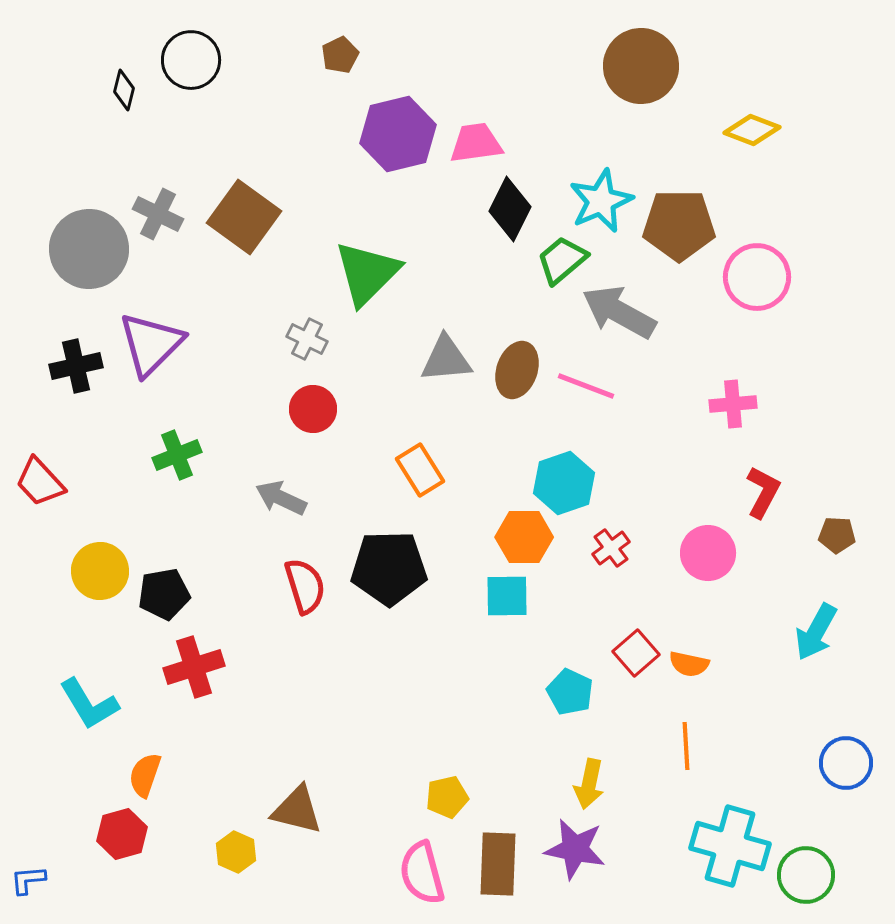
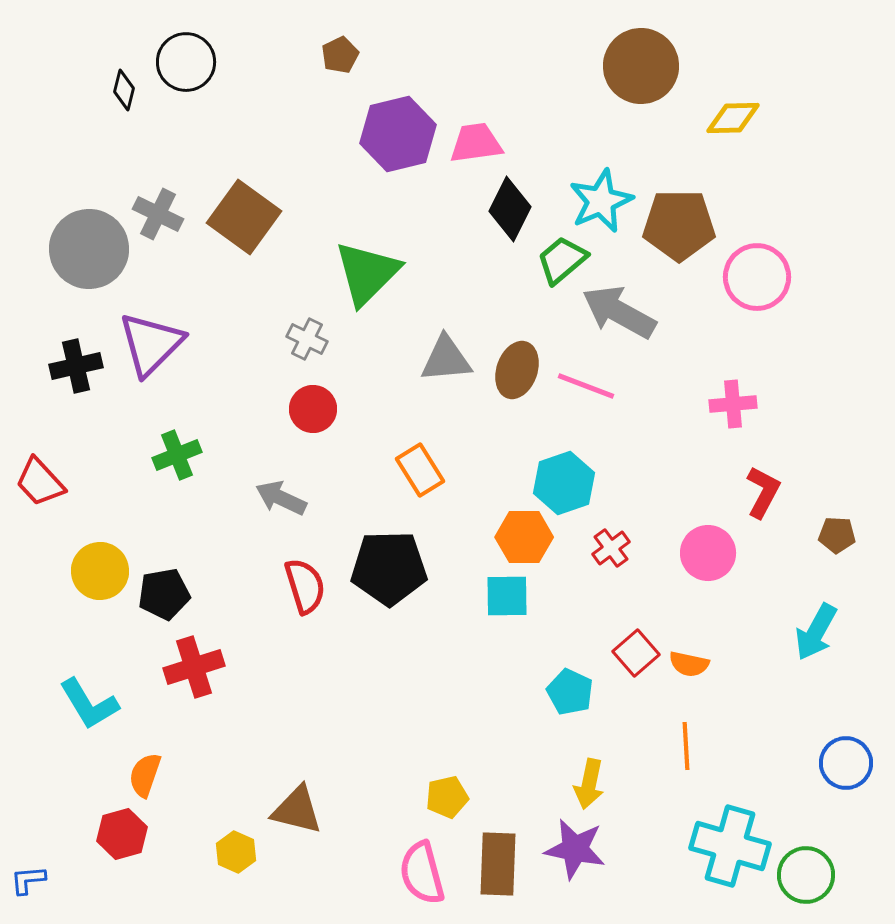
black circle at (191, 60): moved 5 px left, 2 px down
yellow diamond at (752, 130): moved 19 px left, 12 px up; rotated 22 degrees counterclockwise
